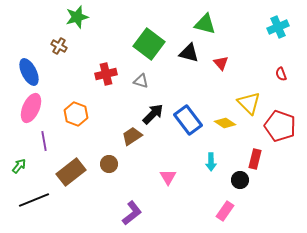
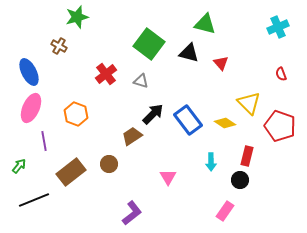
red cross: rotated 25 degrees counterclockwise
red rectangle: moved 8 px left, 3 px up
